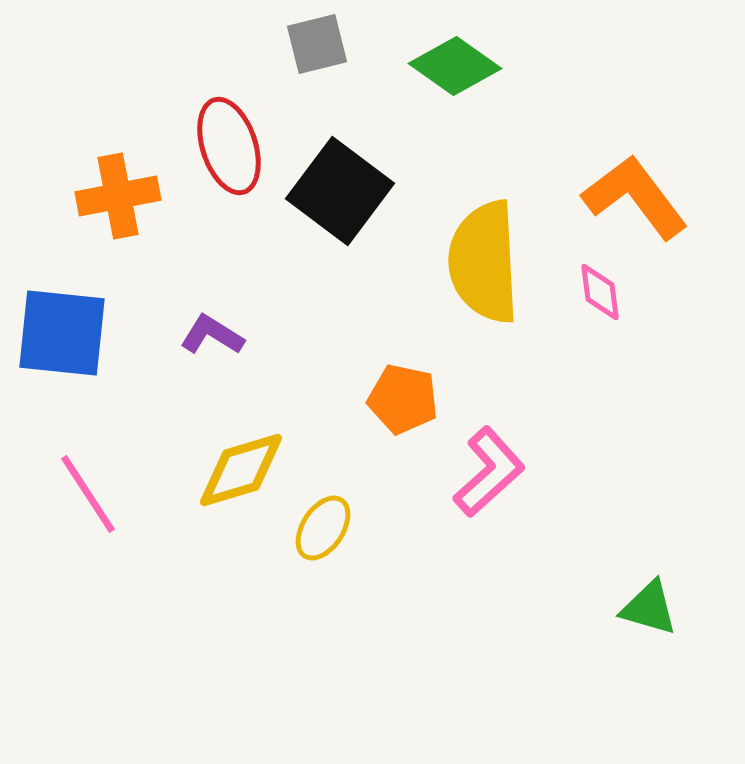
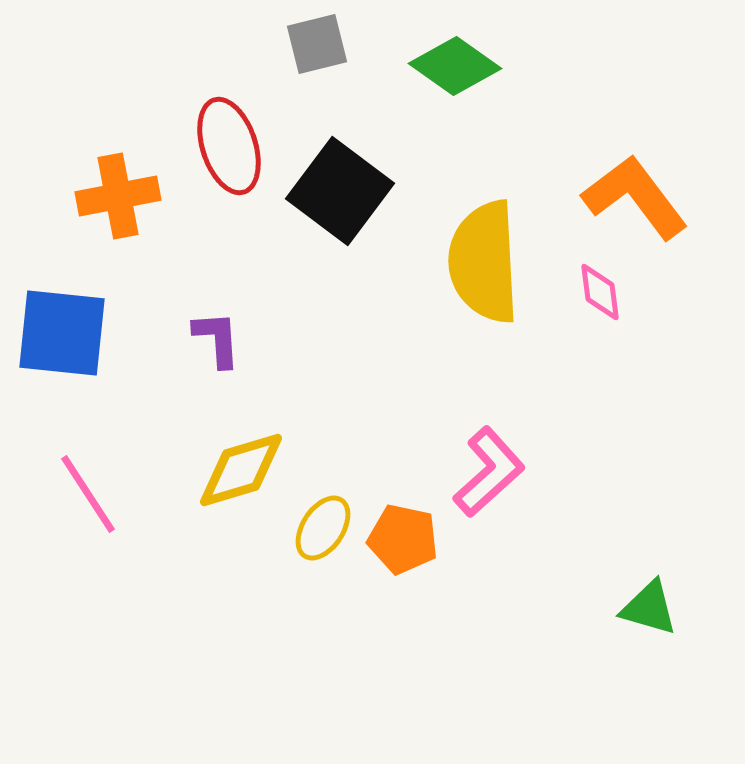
purple L-shape: moved 5 px right, 4 px down; rotated 54 degrees clockwise
orange pentagon: moved 140 px down
